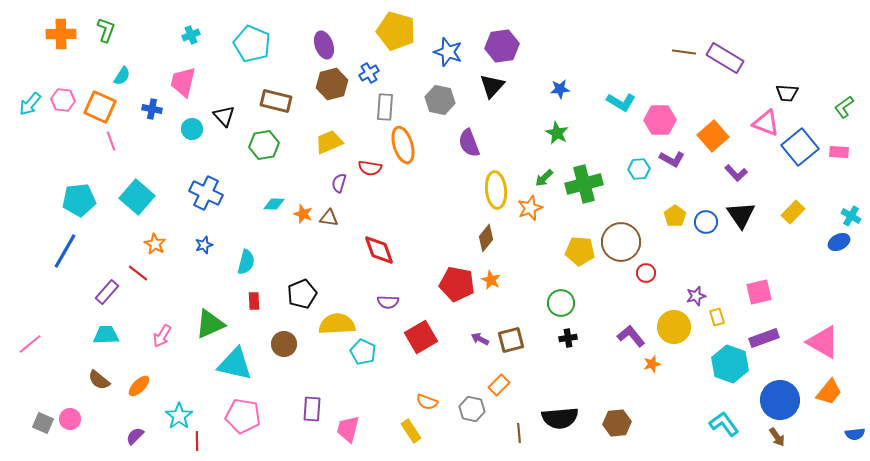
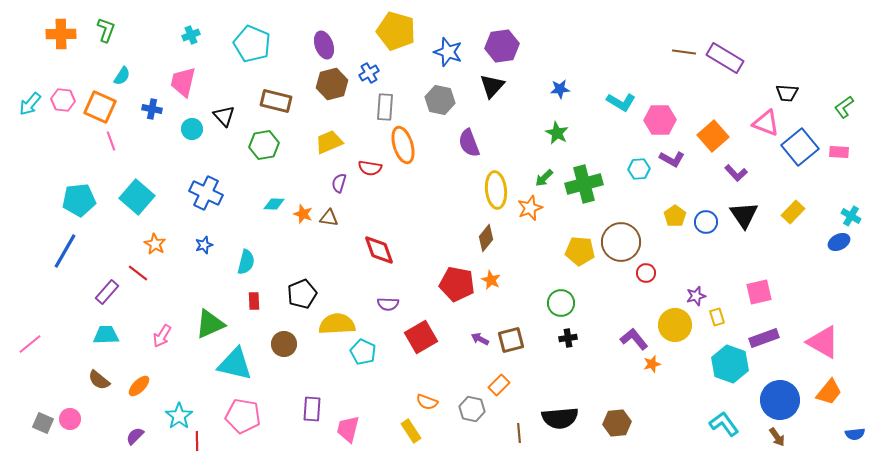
black triangle at (741, 215): moved 3 px right
purple semicircle at (388, 302): moved 2 px down
yellow circle at (674, 327): moved 1 px right, 2 px up
purple L-shape at (631, 336): moved 3 px right, 3 px down
